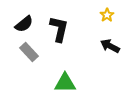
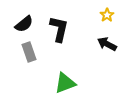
black arrow: moved 3 px left, 2 px up
gray rectangle: rotated 24 degrees clockwise
green triangle: rotated 20 degrees counterclockwise
